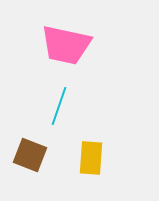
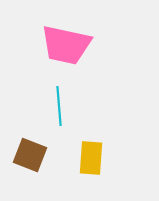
cyan line: rotated 24 degrees counterclockwise
